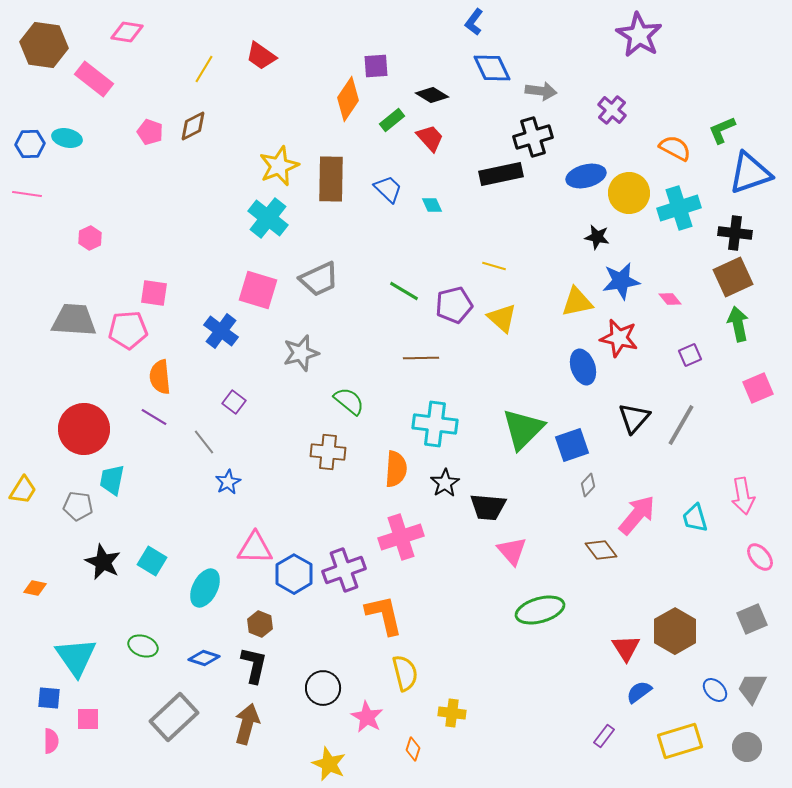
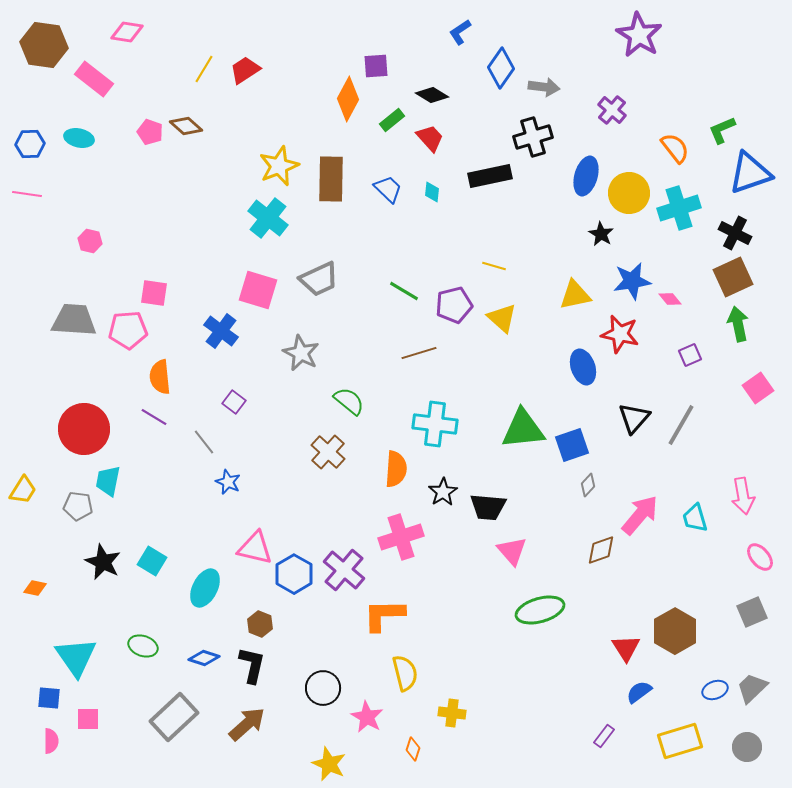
blue L-shape at (474, 22): moved 14 px left, 10 px down; rotated 20 degrees clockwise
red trapezoid at (261, 56): moved 16 px left, 14 px down; rotated 112 degrees clockwise
blue diamond at (492, 68): moved 9 px right; rotated 60 degrees clockwise
gray arrow at (541, 91): moved 3 px right, 4 px up
orange diamond at (348, 99): rotated 6 degrees counterclockwise
brown diamond at (193, 126): moved 7 px left; rotated 68 degrees clockwise
cyan ellipse at (67, 138): moved 12 px right
orange semicircle at (675, 148): rotated 24 degrees clockwise
black rectangle at (501, 174): moved 11 px left, 2 px down
blue ellipse at (586, 176): rotated 60 degrees counterclockwise
cyan diamond at (432, 205): moved 13 px up; rotated 30 degrees clockwise
black cross at (735, 233): rotated 20 degrees clockwise
black star at (597, 237): moved 4 px right, 3 px up; rotated 20 degrees clockwise
pink hexagon at (90, 238): moved 3 px down; rotated 20 degrees counterclockwise
blue star at (621, 281): moved 11 px right
yellow triangle at (577, 302): moved 2 px left, 7 px up
red star at (619, 338): moved 1 px right, 4 px up
gray star at (301, 353): rotated 30 degrees counterclockwise
brown line at (421, 358): moved 2 px left, 5 px up; rotated 16 degrees counterclockwise
pink square at (758, 388): rotated 12 degrees counterclockwise
green triangle at (523, 429): rotated 39 degrees clockwise
brown cross at (328, 452): rotated 36 degrees clockwise
cyan trapezoid at (112, 480): moved 4 px left, 1 px down
blue star at (228, 482): rotated 20 degrees counterclockwise
black star at (445, 483): moved 2 px left, 9 px down
pink arrow at (637, 515): moved 3 px right
pink triangle at (255, 548): rotated 12 degrees clockwise
brown diamond at (601, 550): rotated 72 degrees counterclockwise
purple cross at (344, 570): rotated 30 degrees counterclockwise
orange L-shape at (384, 615): rotated 78 degrees counterclockwise
gray square at (752, 619): moved 7 px up
black L-shape at (254, 665): moved 2 px left
gray trapezoid at (752, 688): rotated 20 degrees clockwise
blue ellipse at (715, 690): rotated 65 degrees counterclockwise
brown arrow at (247, 724): rotated 33 degrees clockwise
